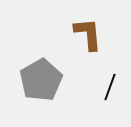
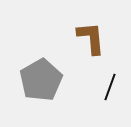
brown L-shape: moved 3 px right, 4 px down
